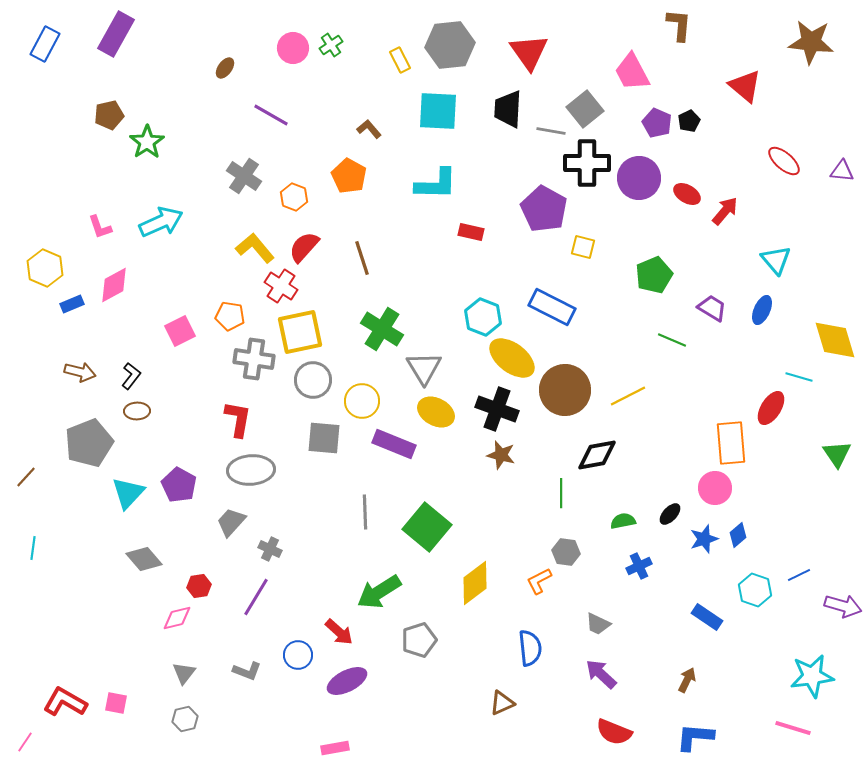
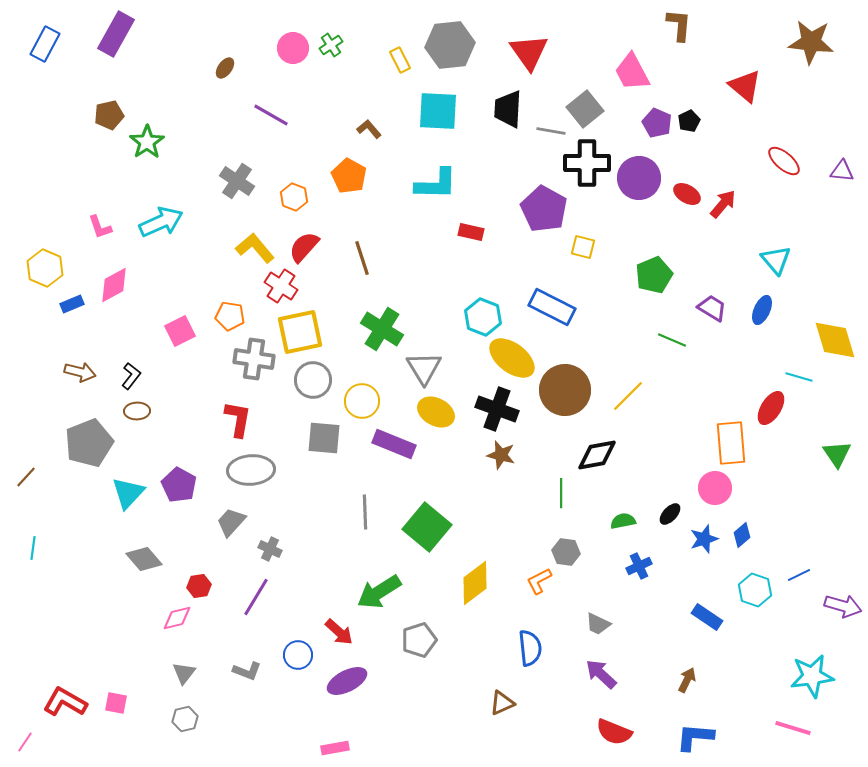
gray cross at (244, 176): moved 7 px left, 5 px down
red arrow at (725, 211): moved 2 px left, 7 px up
yellow line at (628, 396): rotated 18 degrees counterclockwise
blue diamond at (738, 535): moved 4 px right
